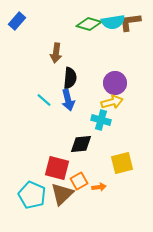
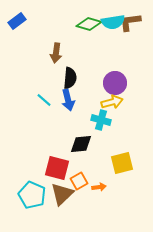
blue rectangle: rotated 12 degrees clockwise
